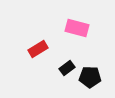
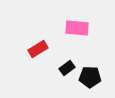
pink rectangle: rotated 10 degrees counterclockwise
